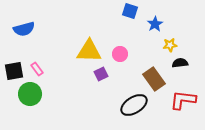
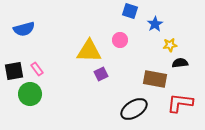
pink circle: moved 14 px up
brown rectangle: moved 1 px right; rotated 45 degrees counterclockwise
red L-shape: moved 3 px left, 3 px down
black ellipse: moved 4 px down
